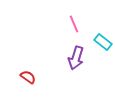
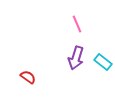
pink line: moved 3 px right
cyan rectangle: moved 20 px down
